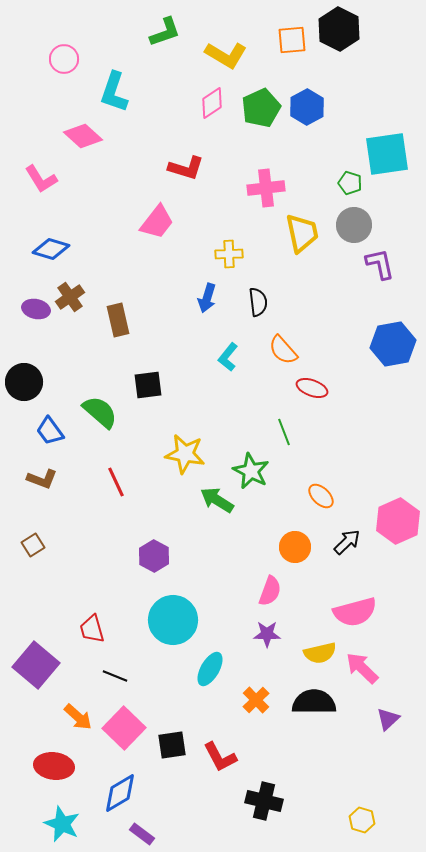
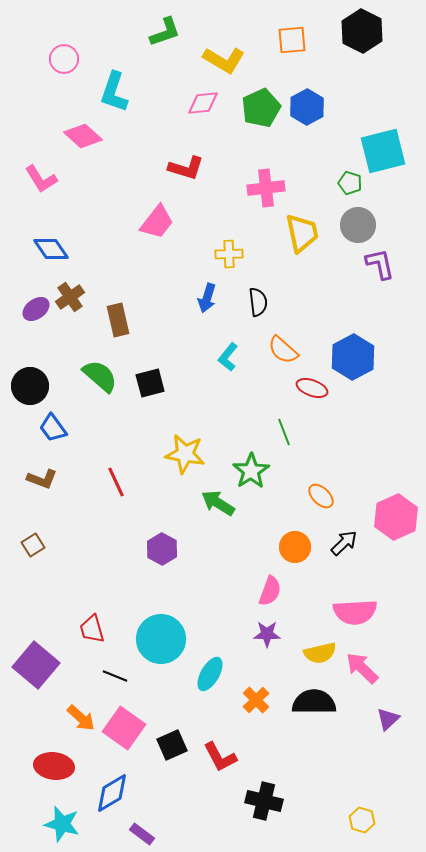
black hexagon at (339, 29): moved 23 px right, 2 px down
yellow L-shape at (226, 55): moved 2 px left, 5 px down
pink diamond at (212, 103): moved 9 px left; rotated 28 degrees clockwise
cyan square at (387, 154): moved 4 px left, 3 px up; rotated 6 degrees counterclockwise
gray circle at (354, 225): moved 4 px right
blue diamond at (51, 249): rotated 39 degrees clockwise
purple ellipse at (36, 309): rotated 48 degrees counterclockwise
blue hexagon at (393, 344): moved 40 px left, 13 px down; rotated 18 degrees counterclockwise
orange semicircle at (283, 350): rotated 8 degrees counterclockwise
black circle at (24, 382): moved 6 px right, 4 px down
black square at (148, 385): moved 2 px right, 2 px up; rotated 8 degrees counterclockwise
green semicircle at (100, 412): moved 36 px up
blue trapezoid at (50, 431): moved 3 px right, 3 px up
green star at (251, 471): rotated 12 degrees clockwise
green arrow at (217, 500): moved 1 px right, 3 px down
pink hexagon at (398, 521): moved 2 px left, 4 px up
black arrow at (347, 542): moved 3 px left, 1 px down
purple hexagon at (154, 556): moved 8 px right, 7 px up
pink semicircle at (355, 612): rotated 12 degrees clockwise
cyan circle at (173, 620): moved 12 px left, 19 px down
cyan ellipse at (210, 669): moved 5 px down
orange arrow at (78, 717): moved 3 px right, 1 px down
pink square at (124, 728): rotated 9 degrees counterclockwise
black square at (172, 745): rotated 16 degrees counterclockwise
blue diamond at (120, 793): moved 8 px left
cyan star at (62, 824): rotated 9 degrees counterclockwise
